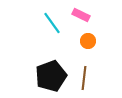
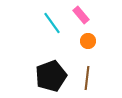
pink rectangle: rotated 24 degrees clockwise
brown line: moved 3 px right
